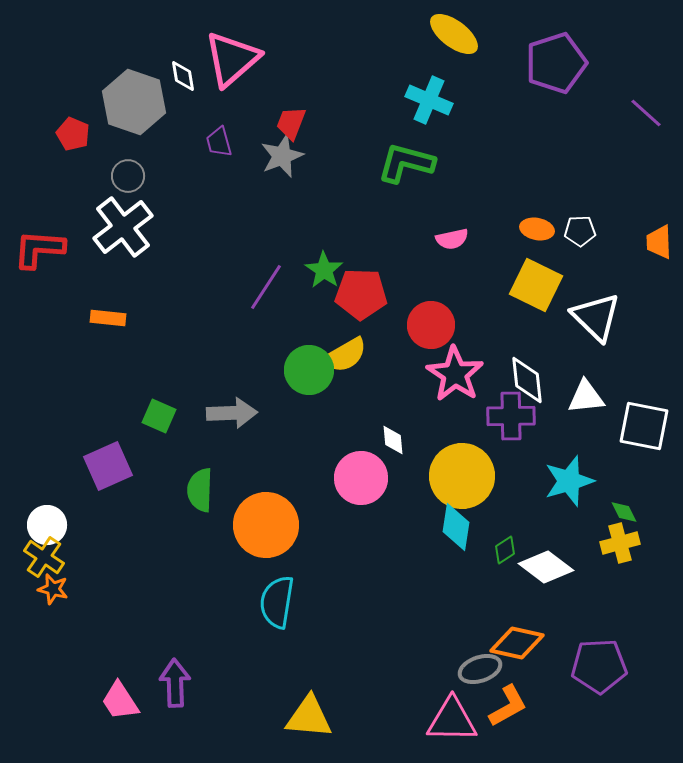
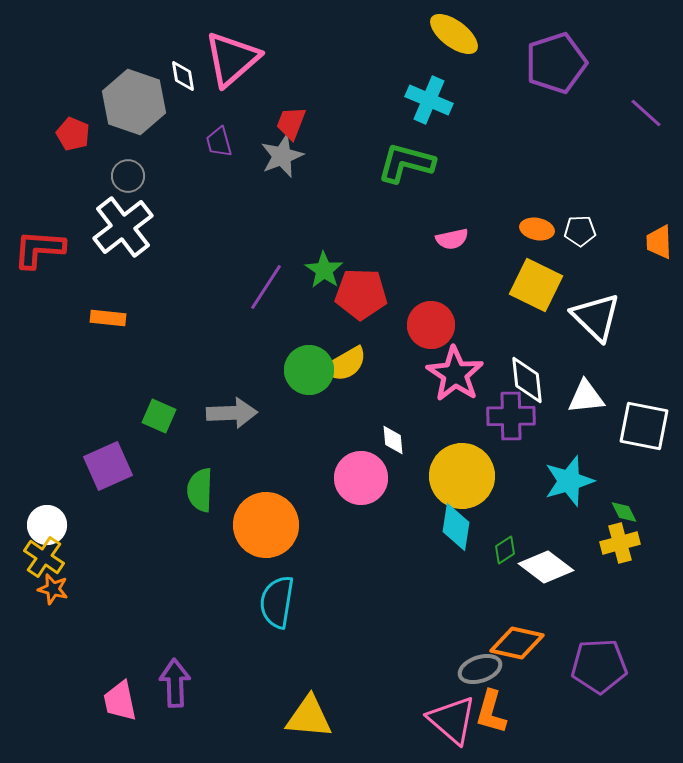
yellow semicircle at (345, 355): moved 9 px down
pink trapezoid at (120, 701): rotated 21 degrees clockwise
orange L-shape at (508, 706): moved 17 px left, 6 px down; rotated 135 degrees clockwise
pink triangle at (452, 720): rotated 40 degrees clockwise
